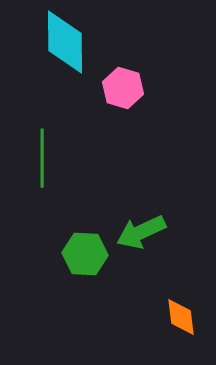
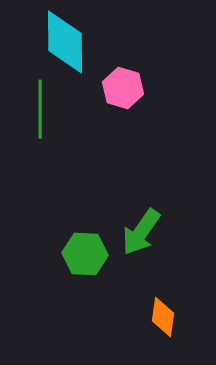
green line: moved 2 px left, 49 px up
green arrow: rotated 30 degrees counterclockwise
orange diamond: moved 18 px left; rotated 15 degrees clockwise
